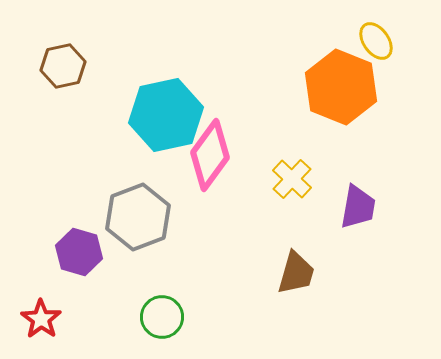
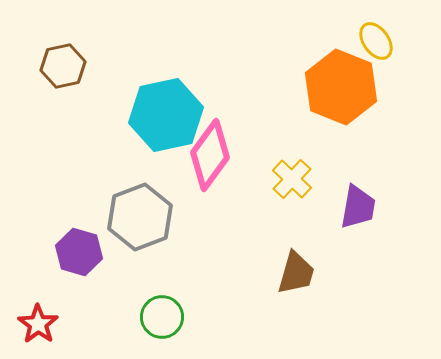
gray hexagon: moved 2 px right
red star: moved 3 px left, 5 px down
